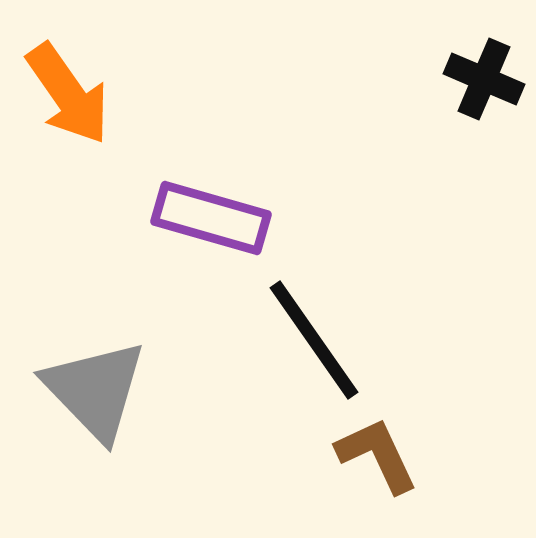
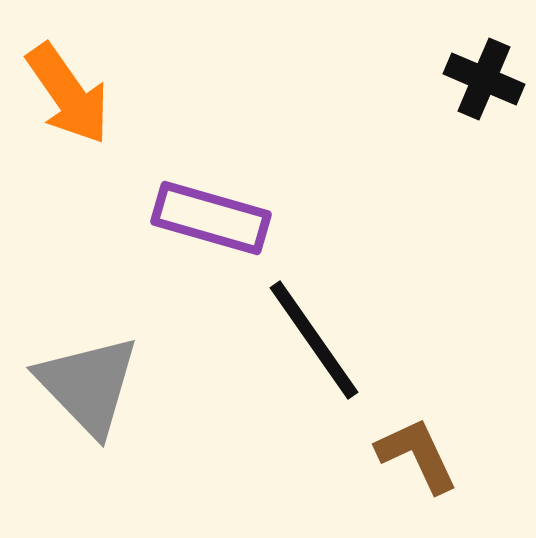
gray triangle: moved 7 px left, 5 px up
brown L-shape: moved 40 px right
